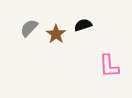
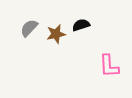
black semicircle: moved 2 px left
brown star: rotated 24 degrees clockwise
